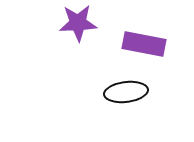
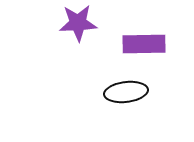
purple rectangle: rotated 12 degrees counterclockwise
